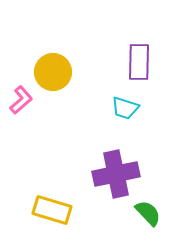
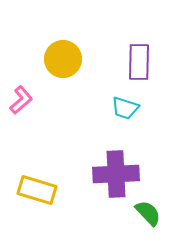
yellow circle: moved 10 px right, 13 px up
purple cross: rotated 9 degrees clockwise
yellow rectangle: moved 15 px left, 20 px up
